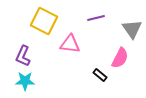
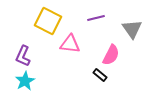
yellow square: moved 4 px right
pink semicircle: moved 9 px left, 3 px up
cyan star: rotated 30 degrees counterclockwise
